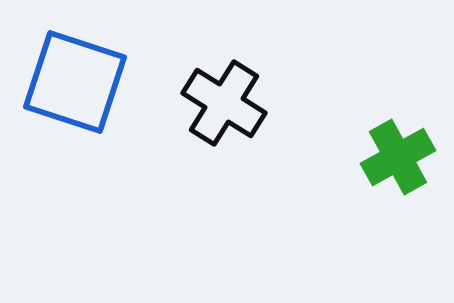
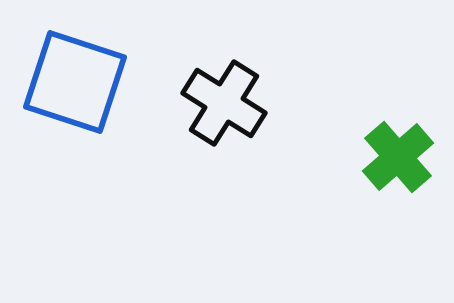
green cross: rotated 12 degrees counterclockwise
